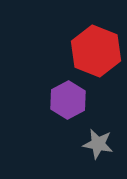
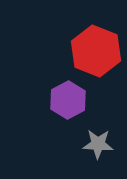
gray star: rotated 8 degrees counterclockwise
